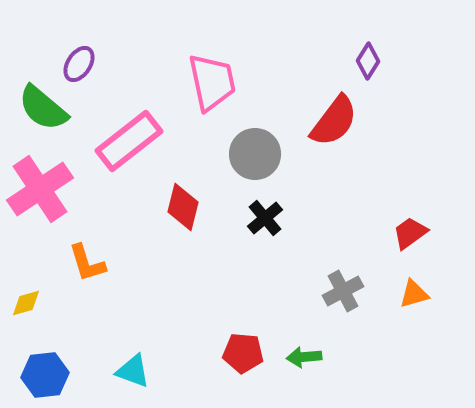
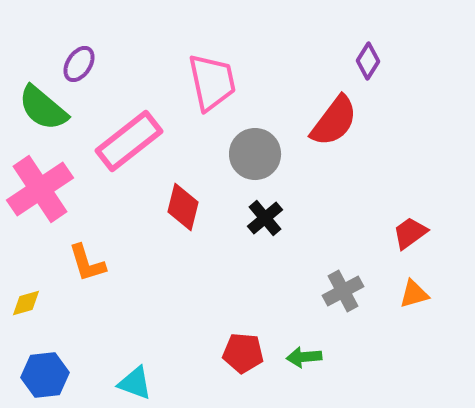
cyan triangle: moved 2 px right, 12 px down
